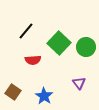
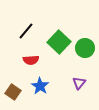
green square: moved 1 px up
green circle: moved 1 px left, 1 px down
red semicircle: moved 2 px left
purple triangle: rotated 16 degrees clockwise
blue star: moved 4 px left, 10 px up
